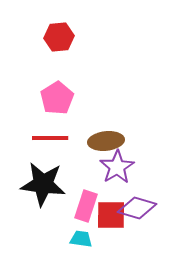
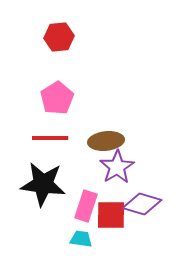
purple diamond: moved 5 px right, 4 px up
